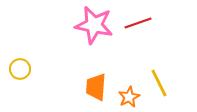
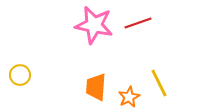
yellow circle: moved 6 px down
